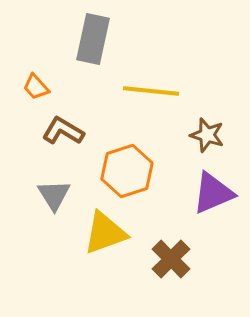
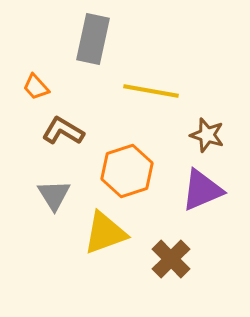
yellow line: rotated 4 degrees clockwise
purple triangle: moved 11 px left, 3 px up
